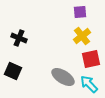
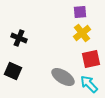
yellow cross: moved 3 px up
